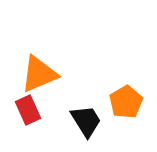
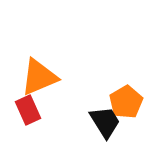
orange triangle: moved 3 px down
black trapezoid: moved 19 px right, 1 px down
